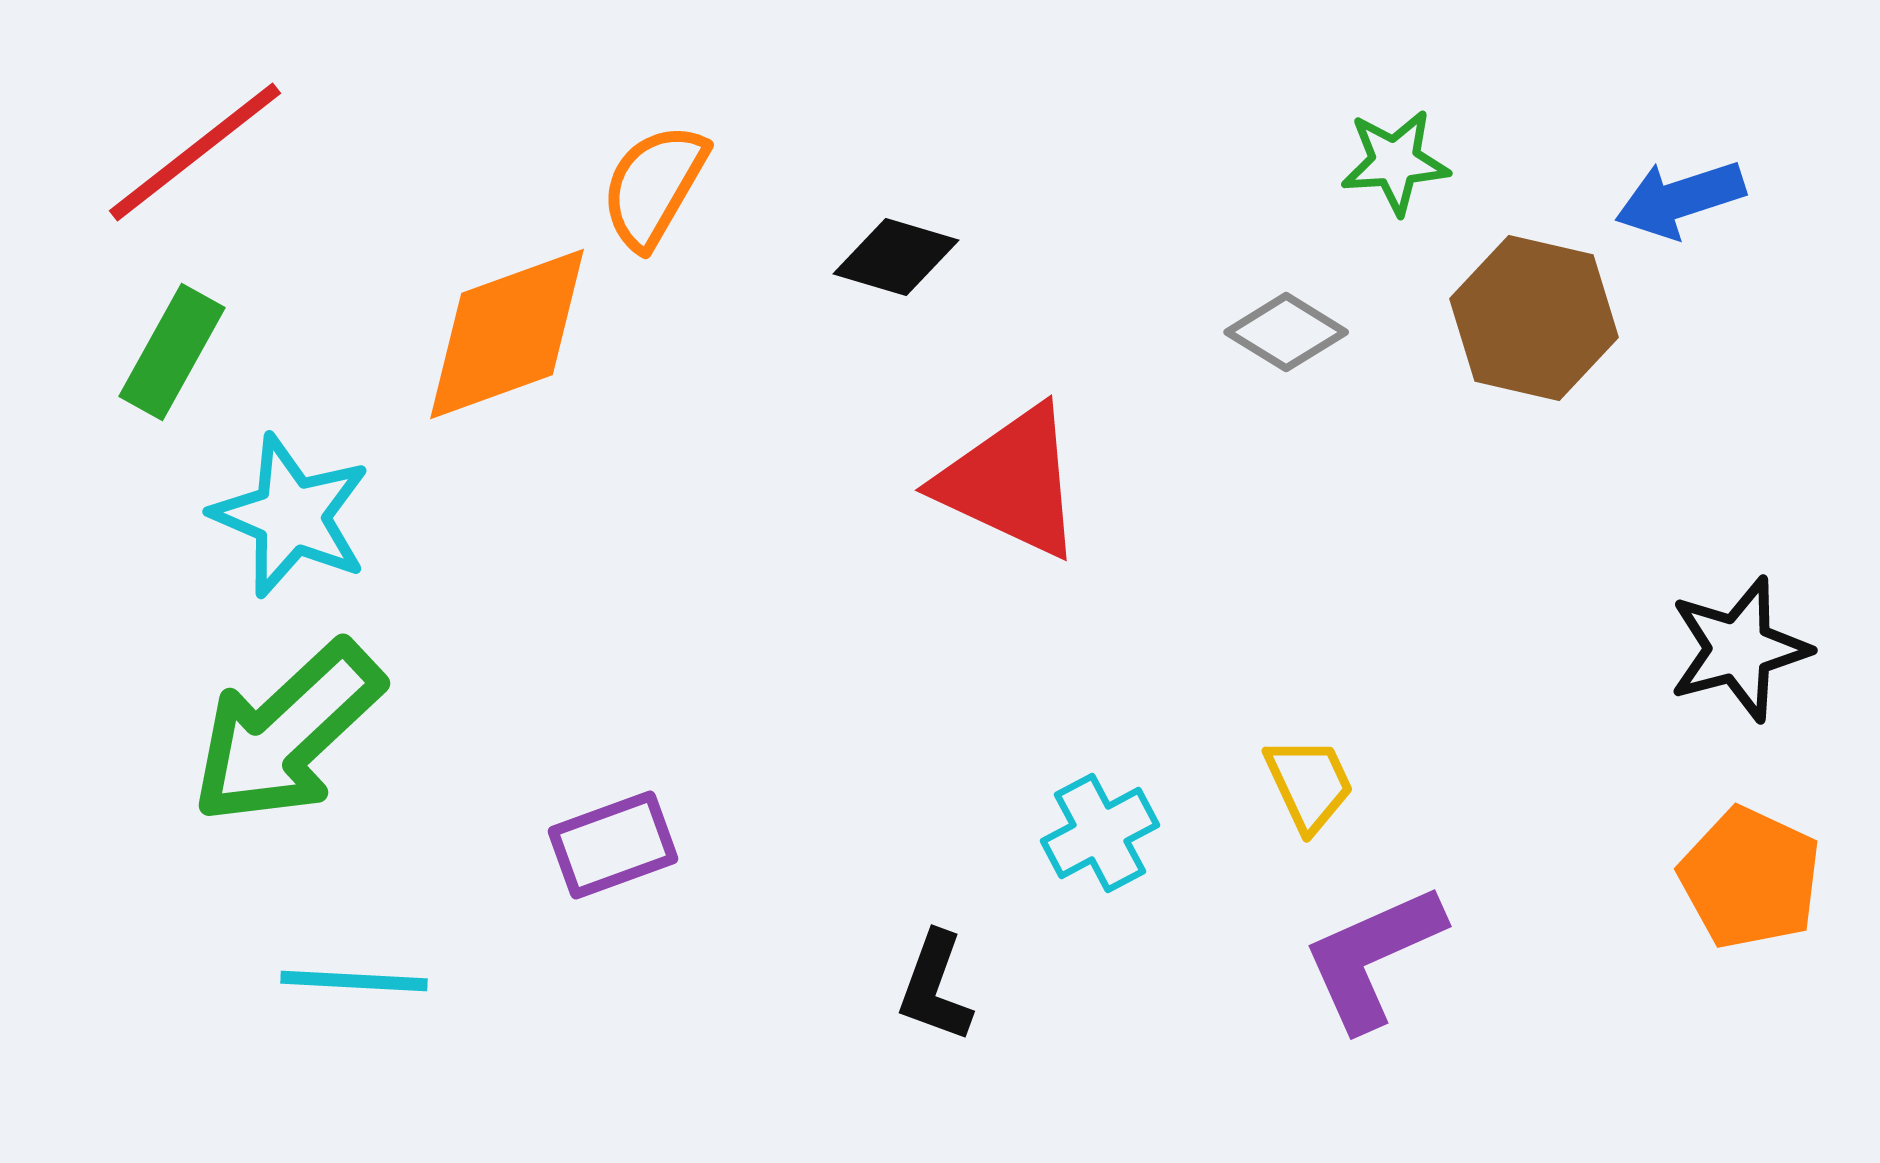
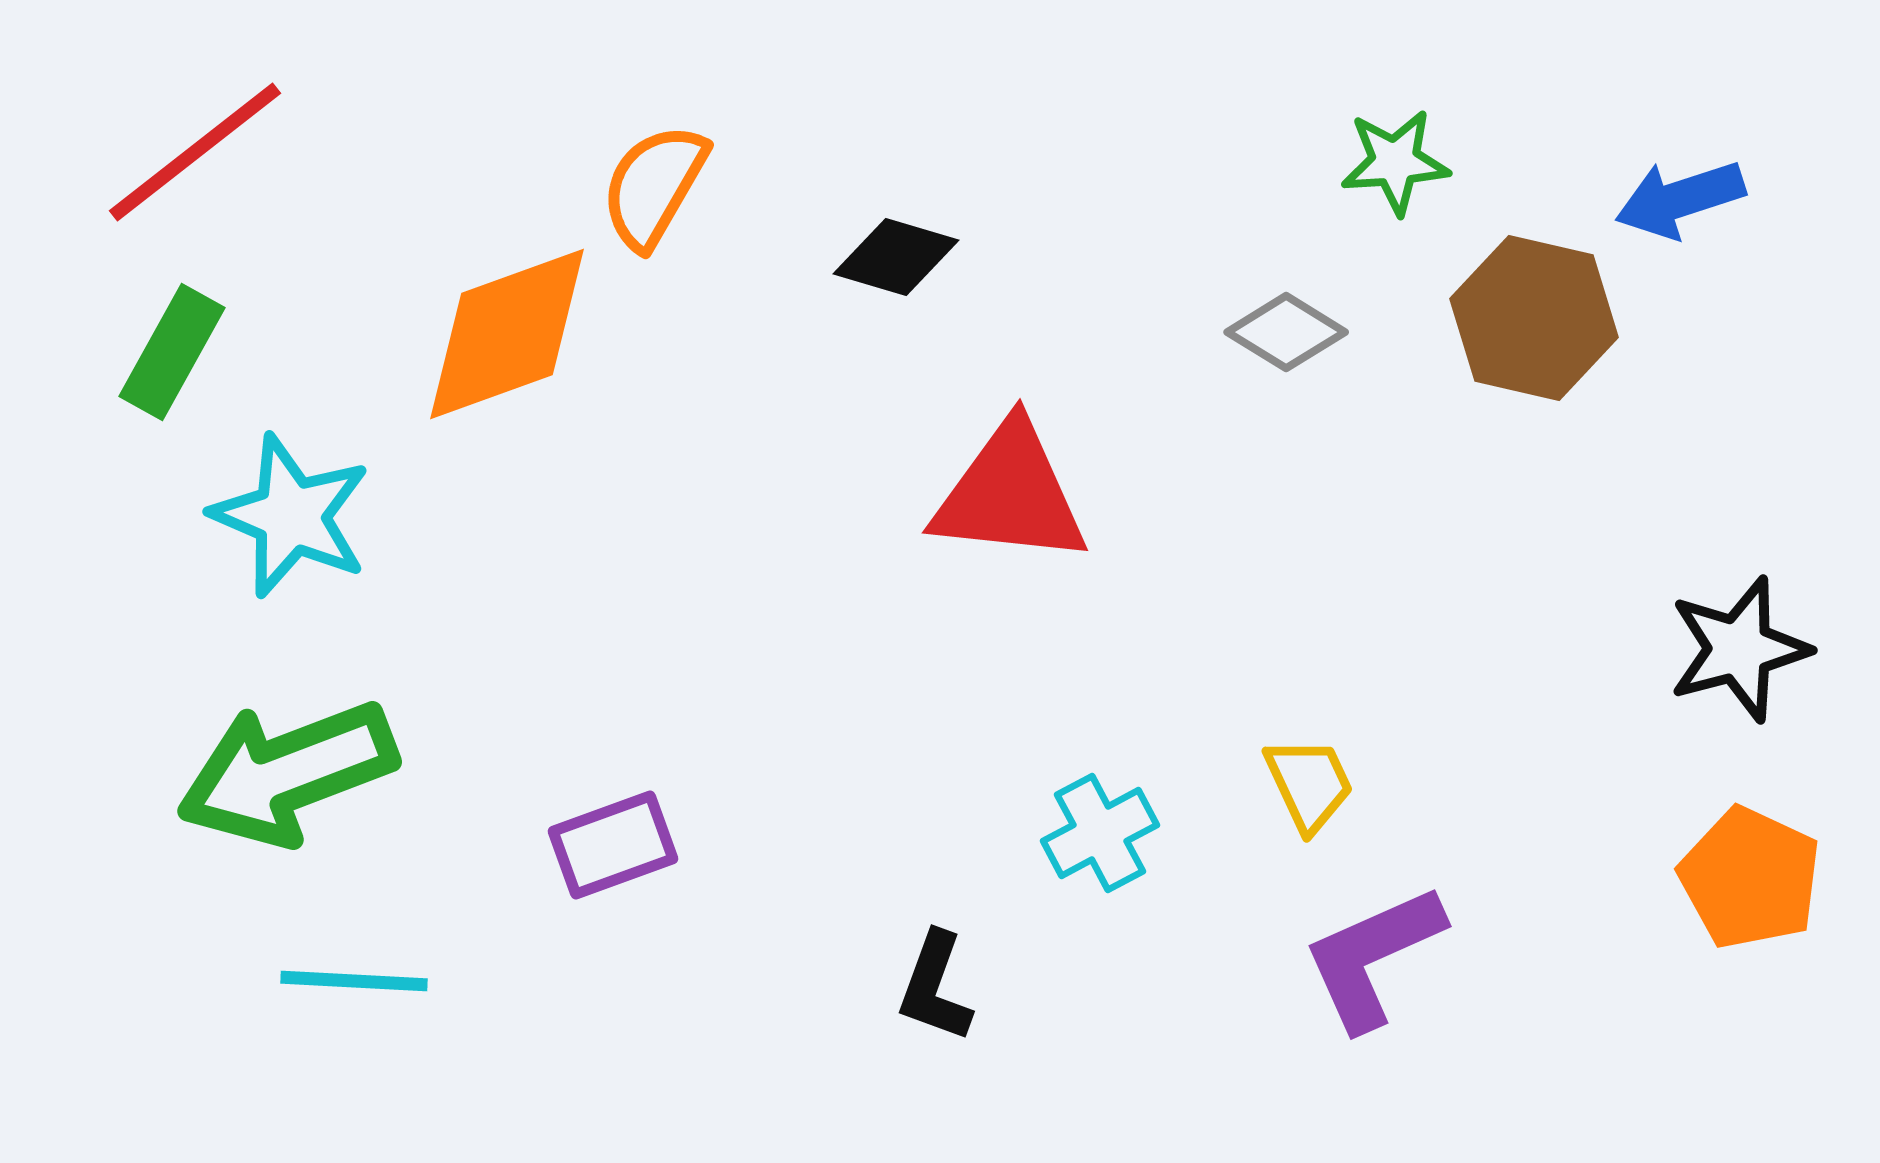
red triangle: moved 1 px left, 12 px down; rotated 19 degrees counterclockwise
green arrow: moved 40 px down; rotated 22 degrees clockwise
